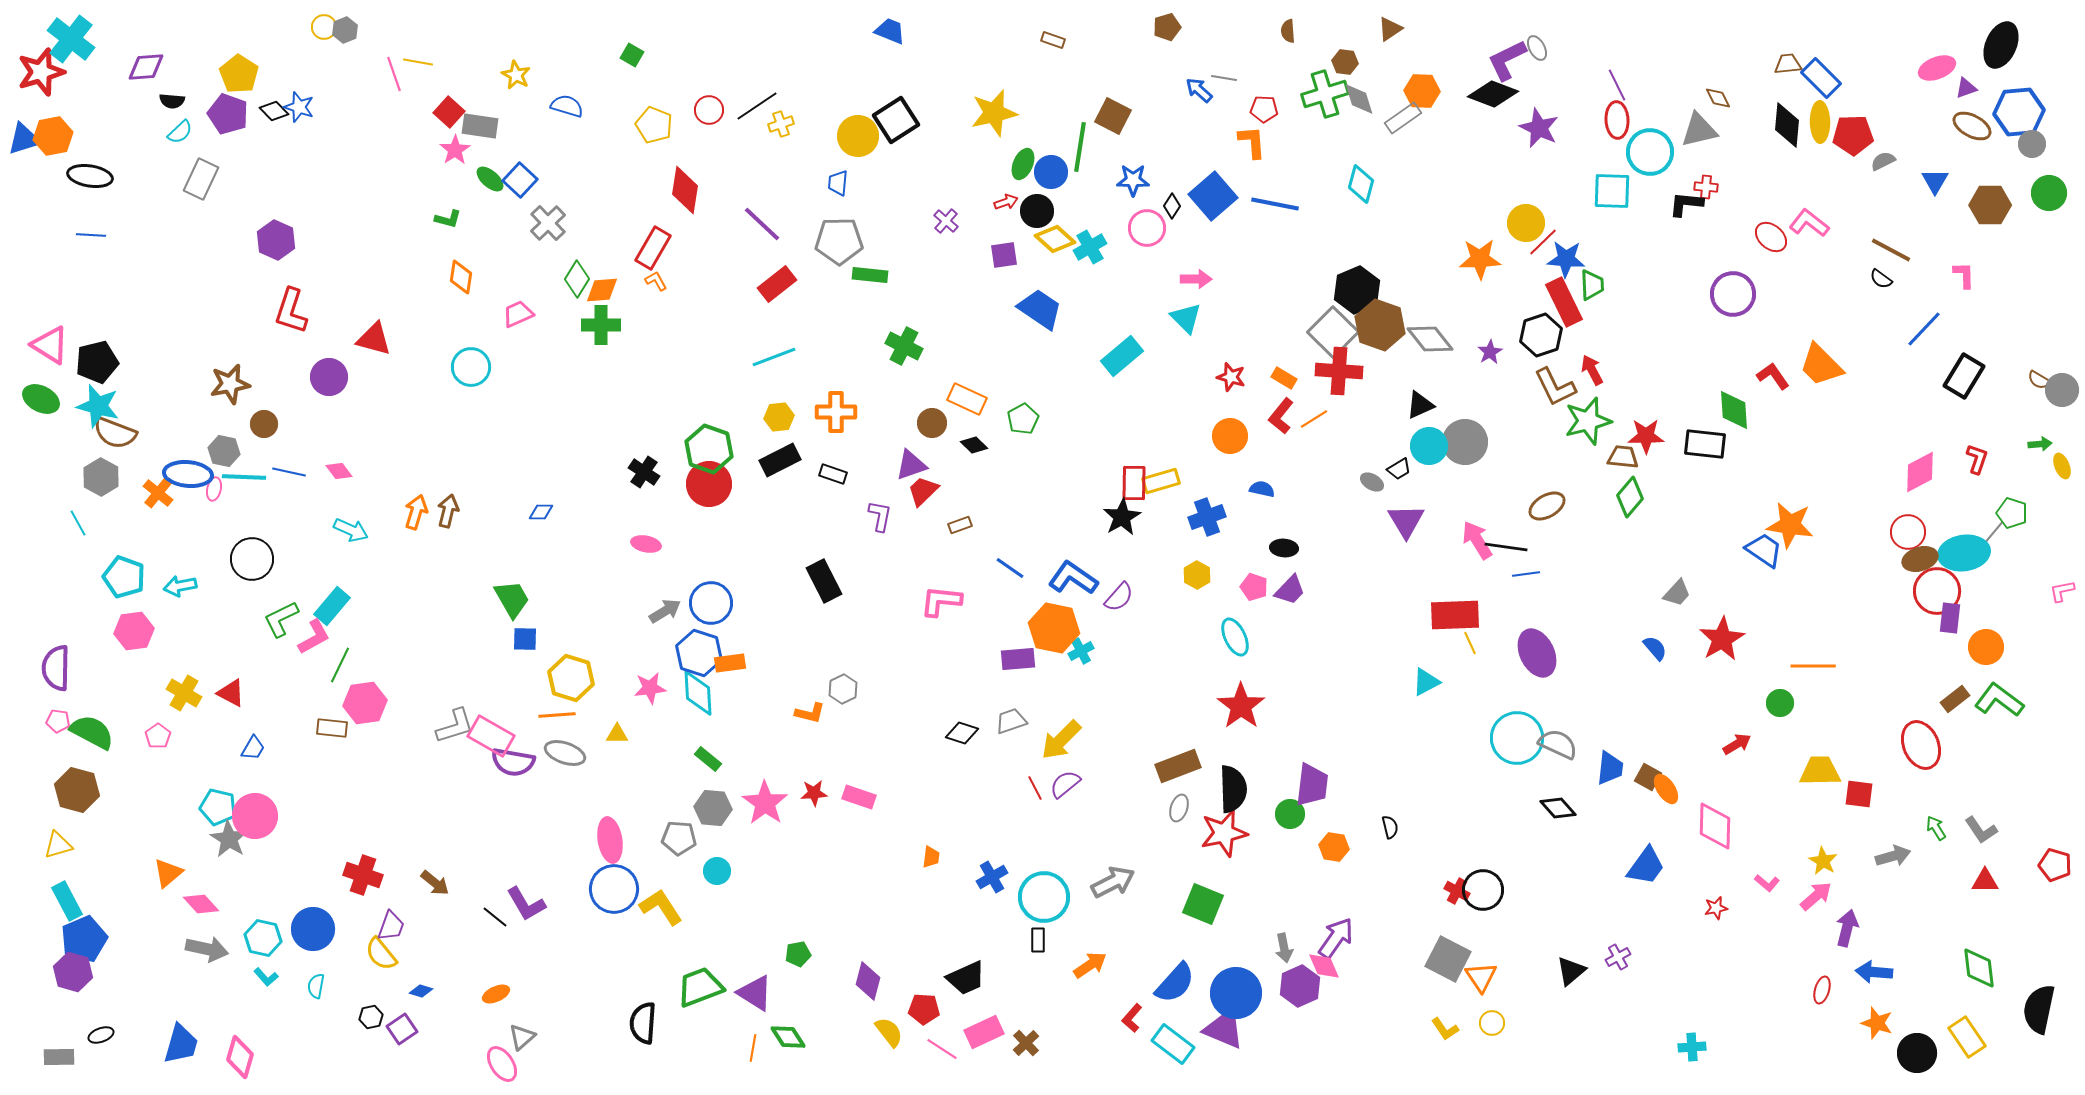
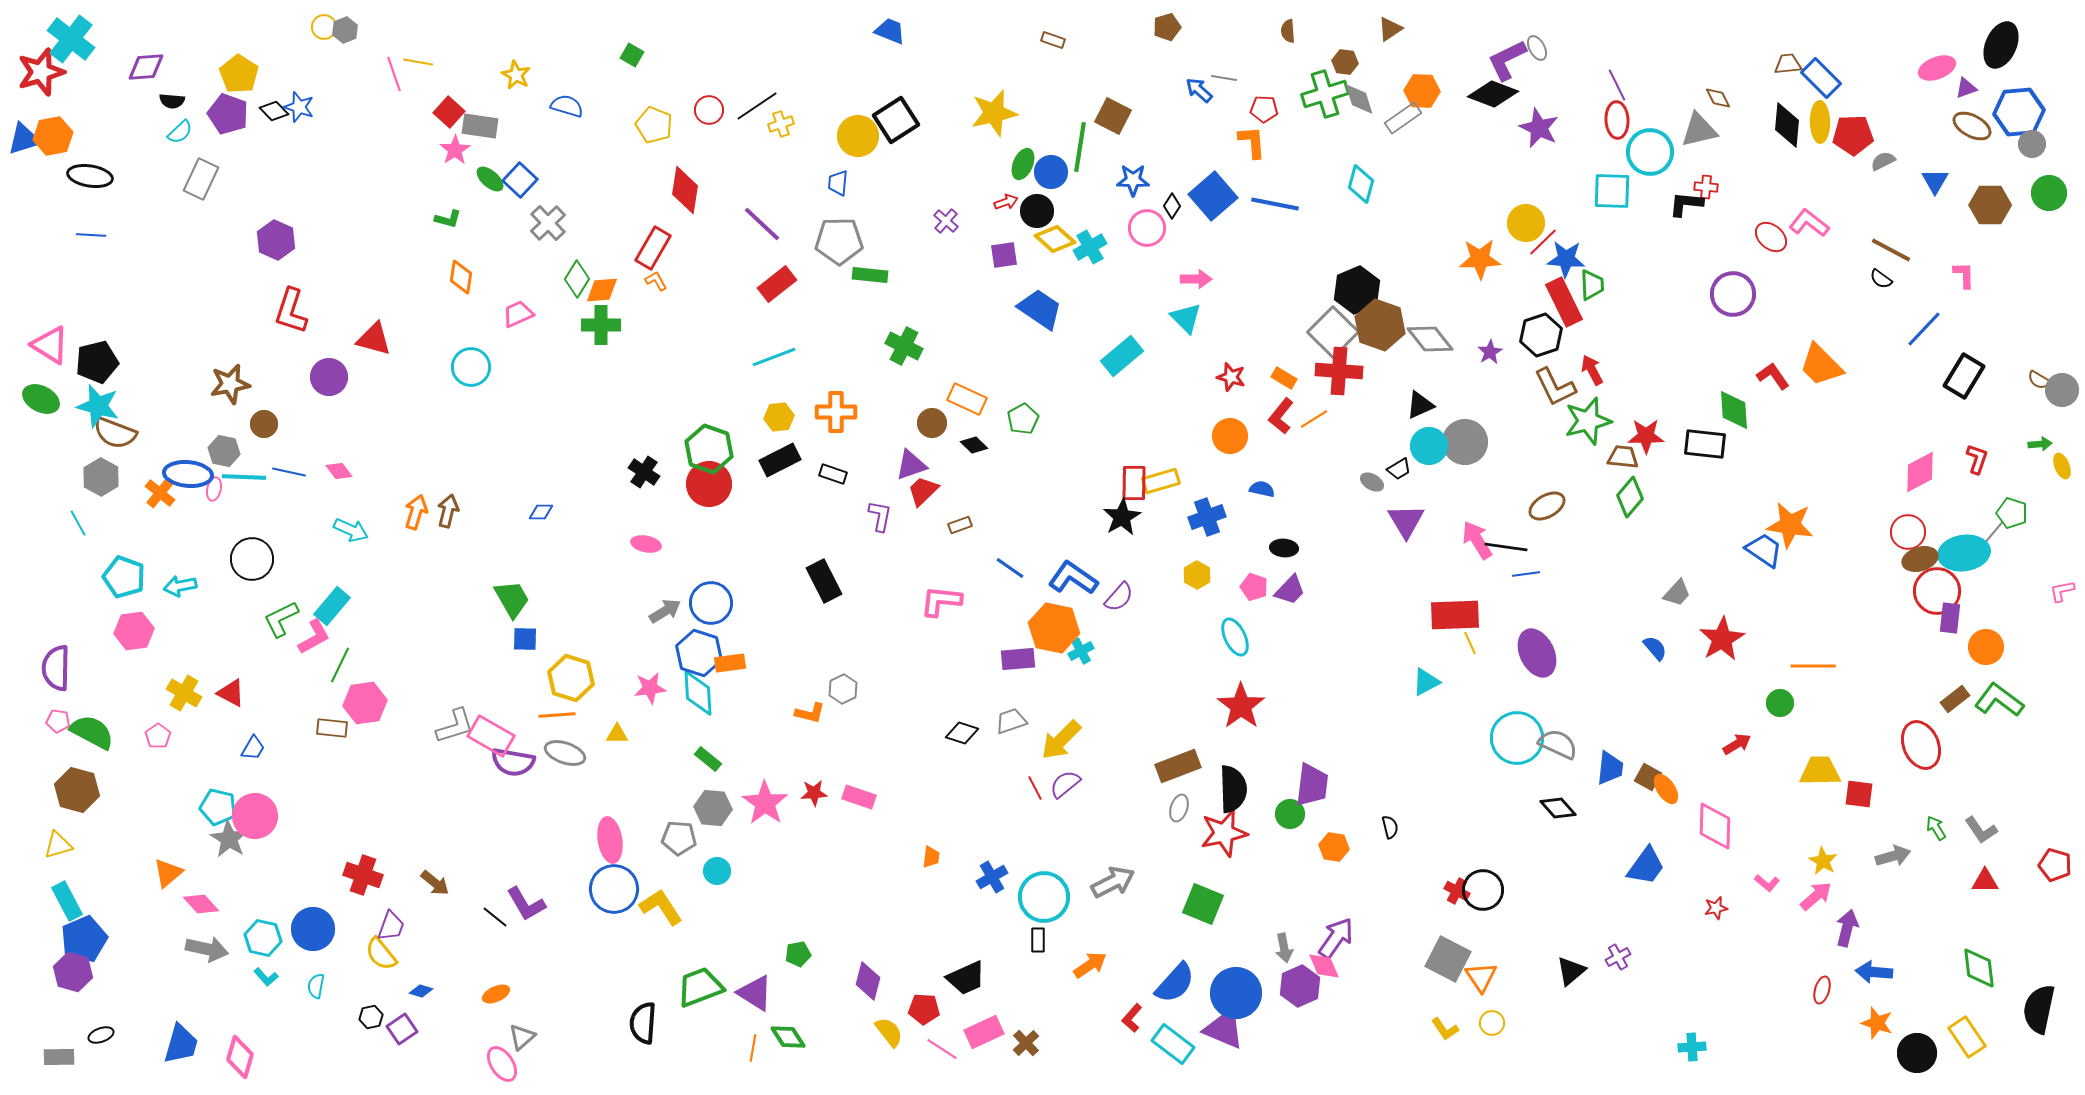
orange cross at (158, 493): moved 2 px right
